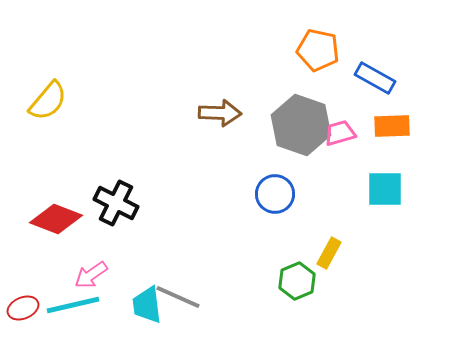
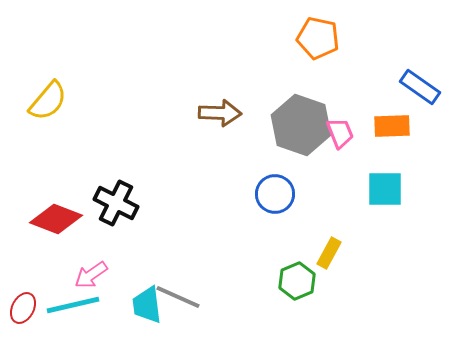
orange pentagon: moved 12 px up
blue rectangle: moved 45 px right, 9 px down; rotated 6 degrees clockwise
pink trapezoid: rotated 84 degrees clockwise
red ellipse: rotated 40 degrees counterclockwise
